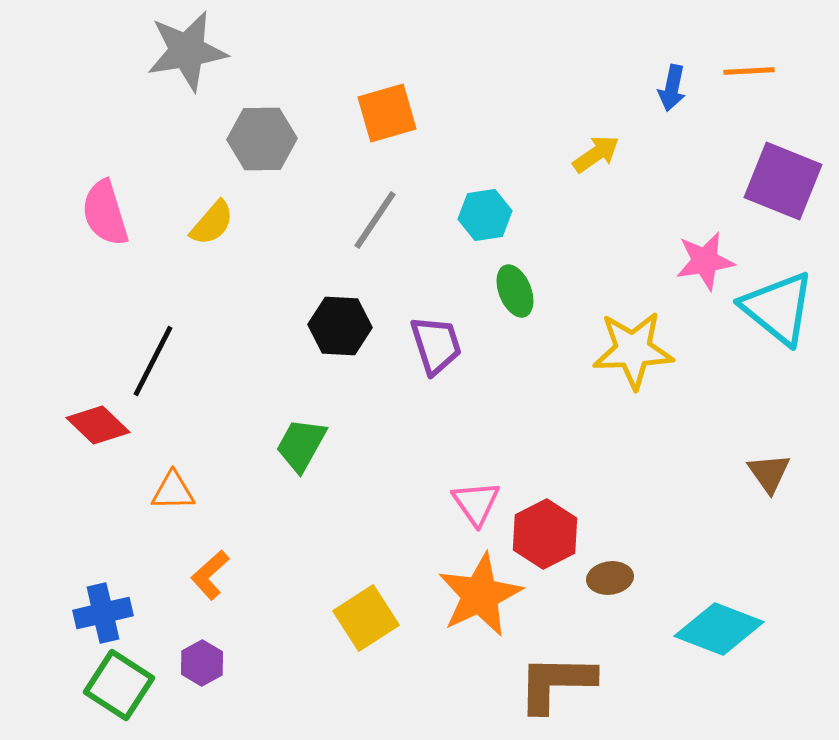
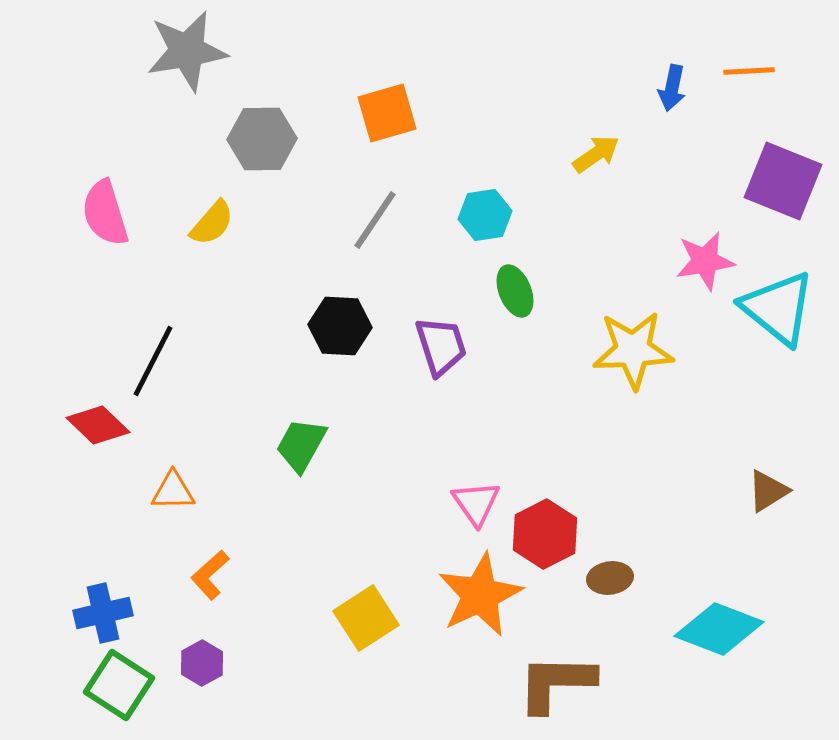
purple trapezoid: moved 5 px right, 1 px down
brown triangle: moved 1 px left, 18 px down; rotated 33 degrees clockwise
